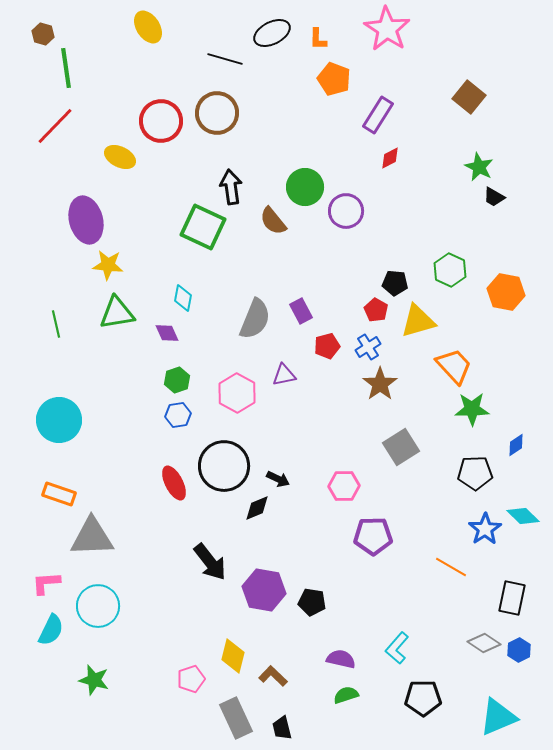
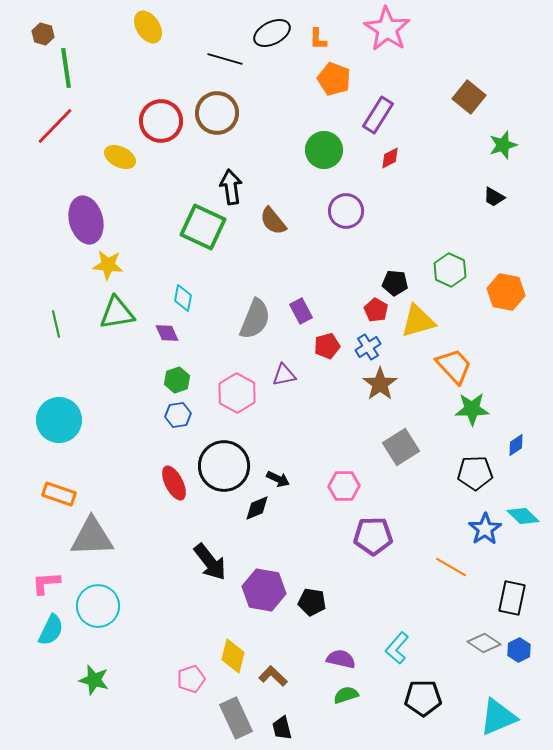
green star at (479, 167): moved 24 px right, 22 px up; rotated 28 degrees clockwise
green circle at (305, 187): moved 19 px right, 37 px up
